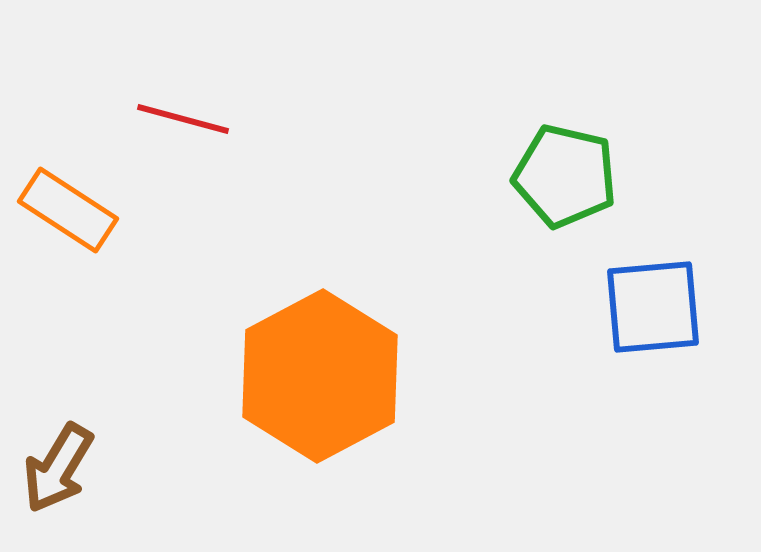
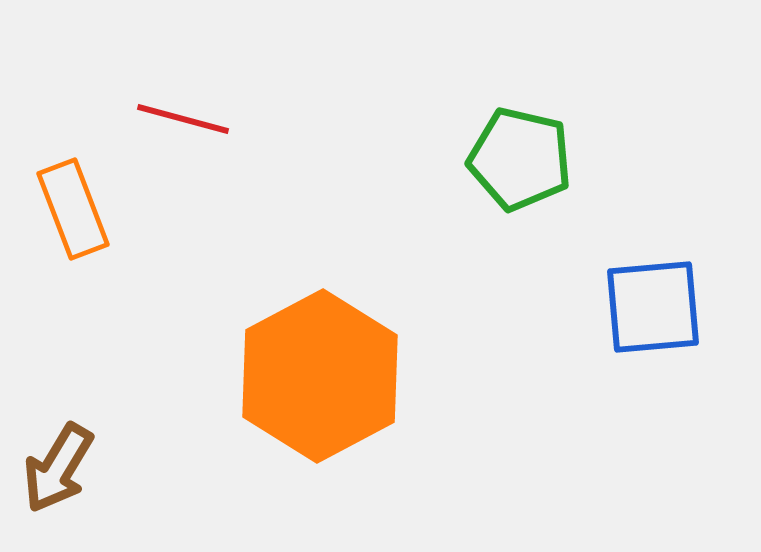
green pentagon: moved 45 px left, 17 px up
orange rectangle: moved 5 px right, 1 px up; rotated 36 degrees clockwise
